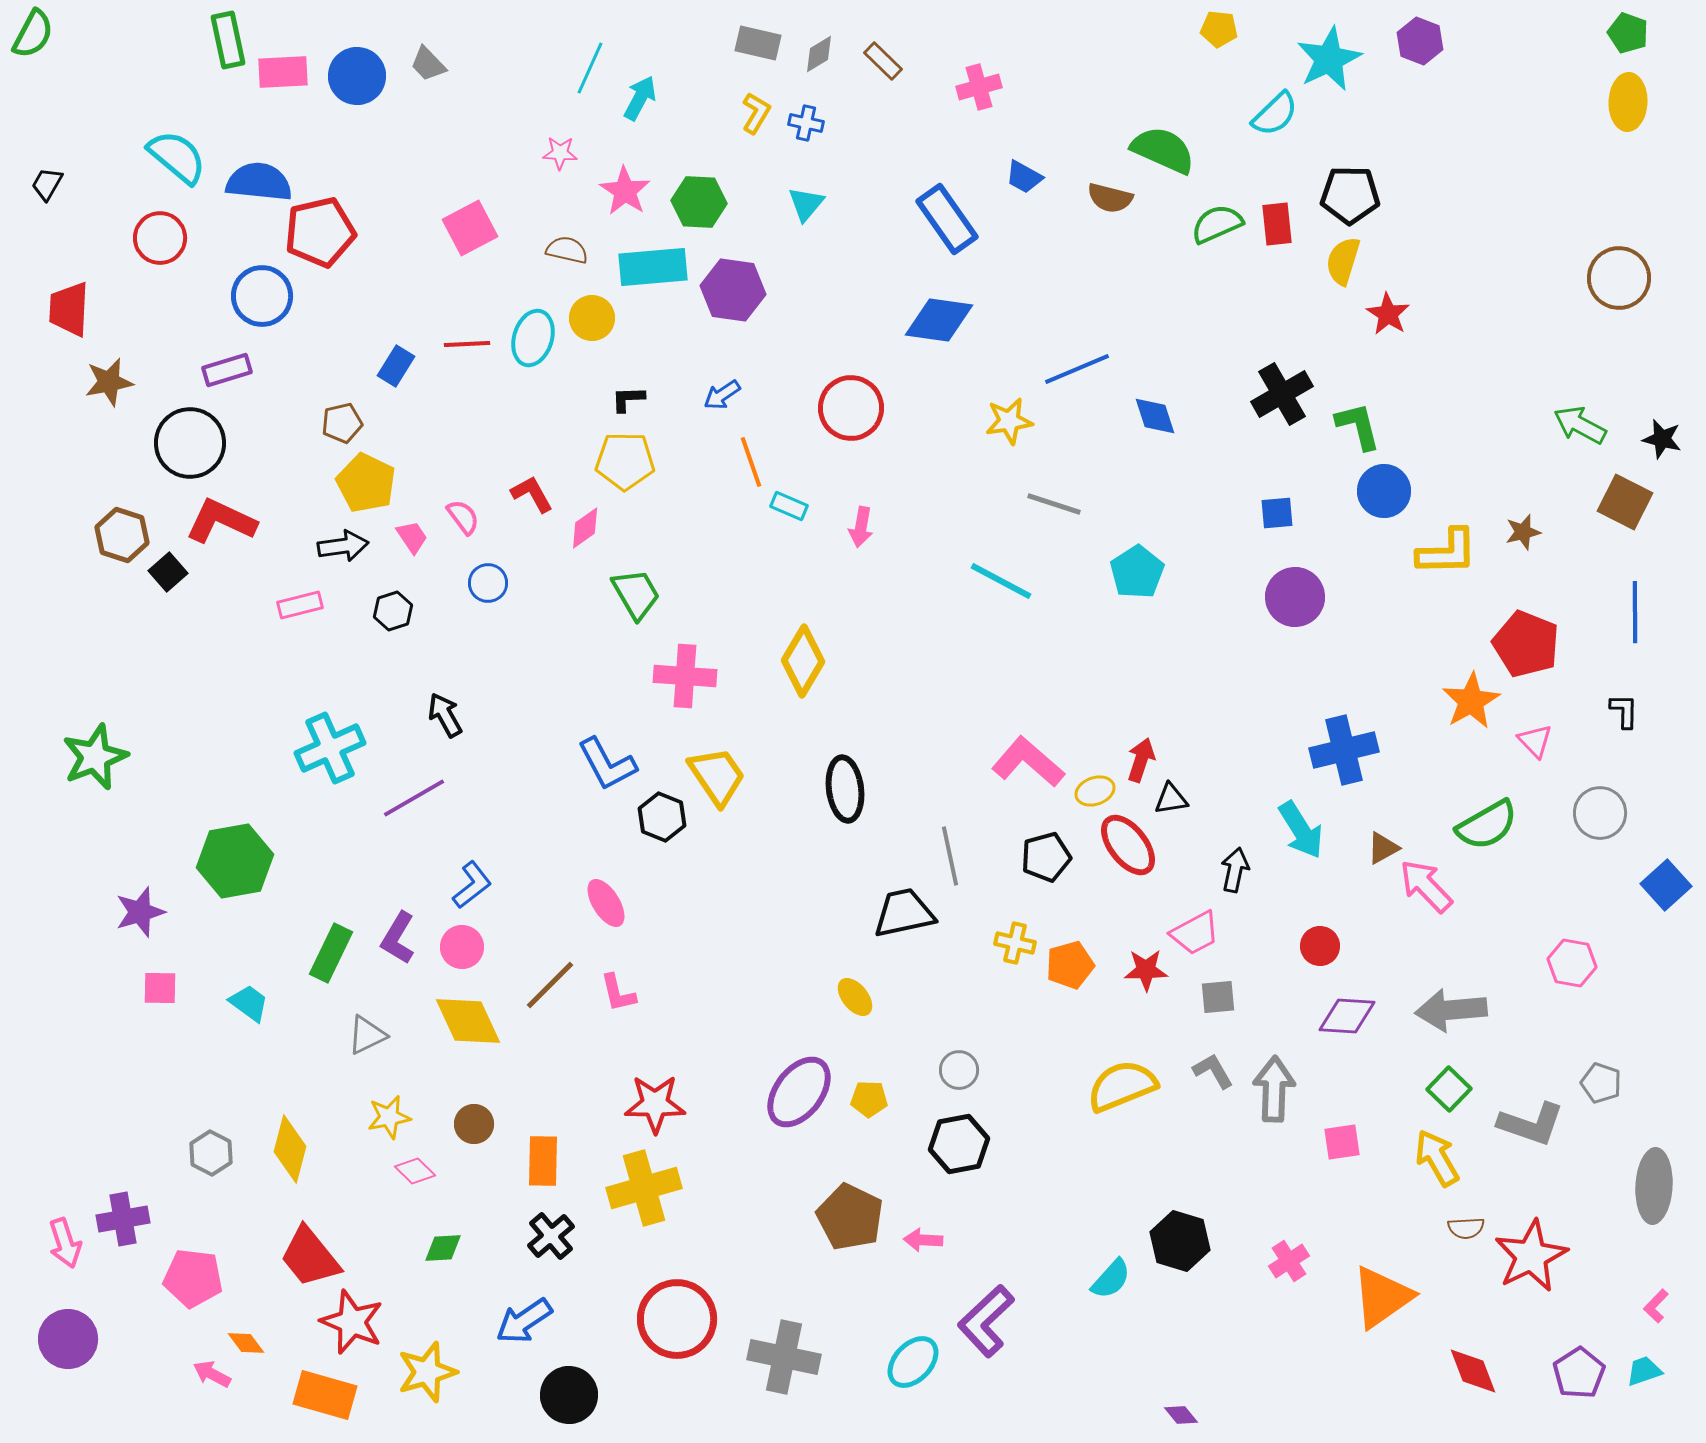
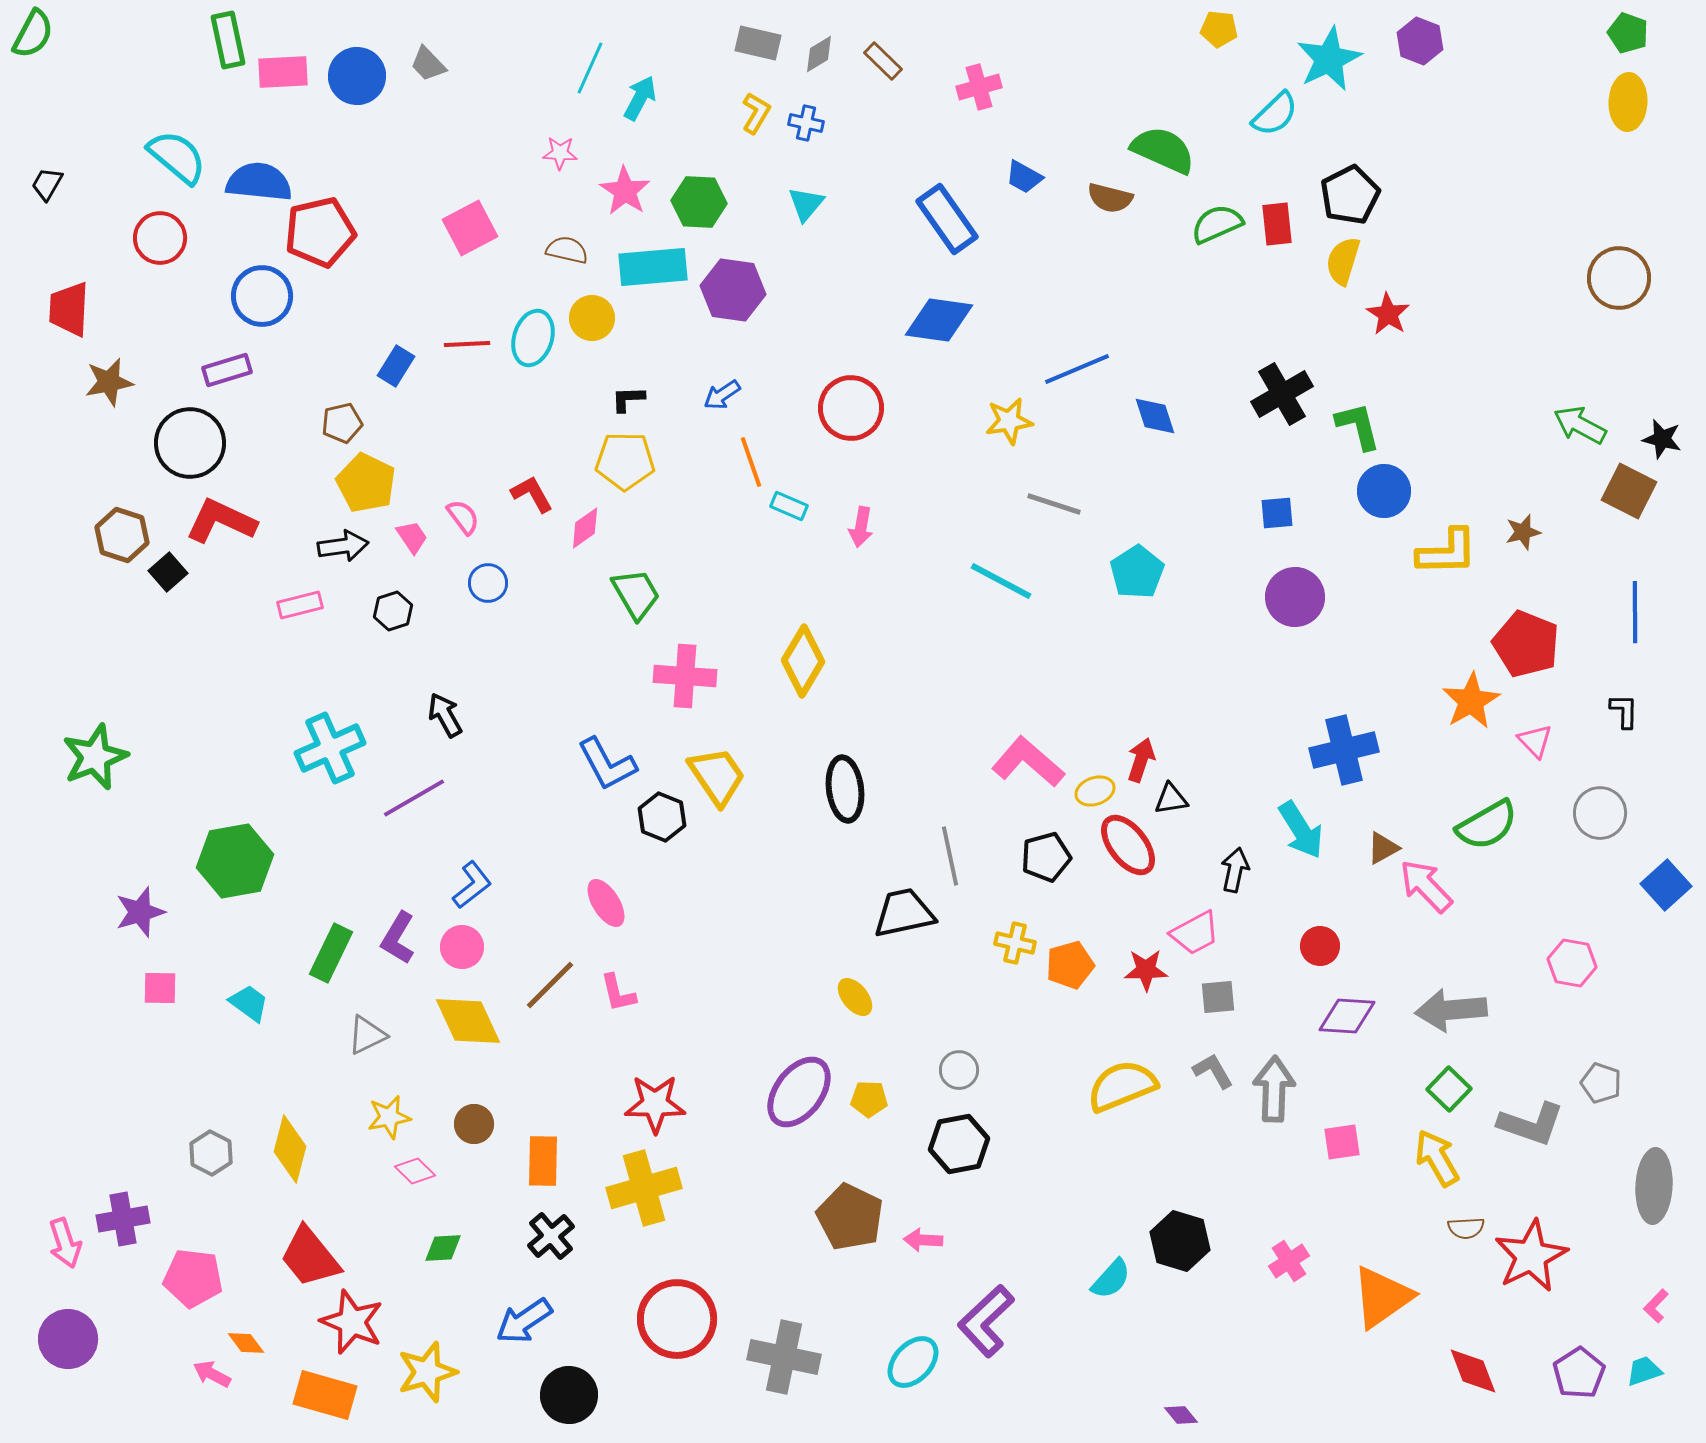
black pentagon at (1350, 195): rotated 28 degrees counterclockwise
brown square at (1625, 502): moved 4 px right, 11 px up
